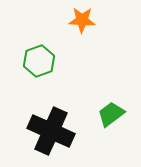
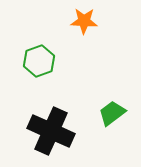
orange star: moved 2 px right, 1 px down
green trapezoid: moved 1 px right, 1 px up
